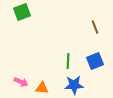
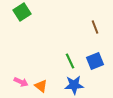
green square: rotated 12 degrees counterclockwise
green line: moved 2 px right; rotated 28 degrees counterclockwise
orange triangle: moved 1 px left, 2 px up; rotated 32 degrees clockwise
